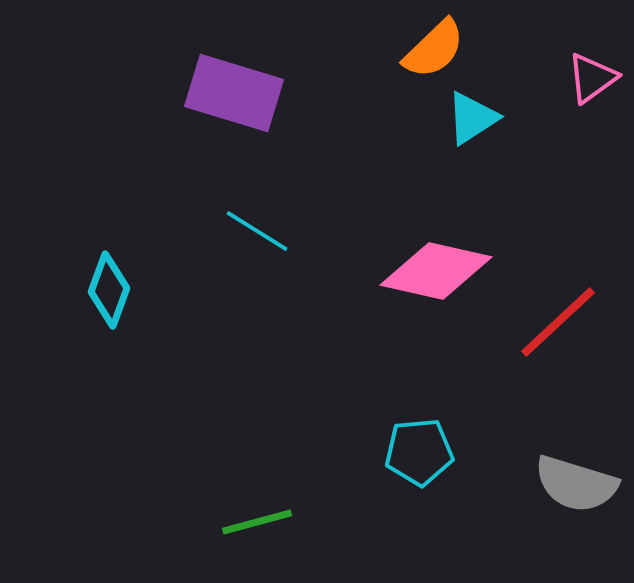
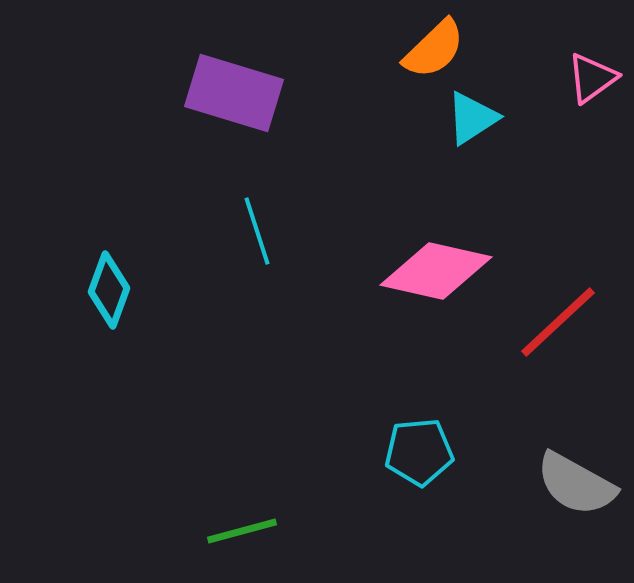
cyan line: rotated 40 degrees clockwise
gray semicircle: rotated 12 degrees clockwise
green line: moved 15 px left, 9 px down
